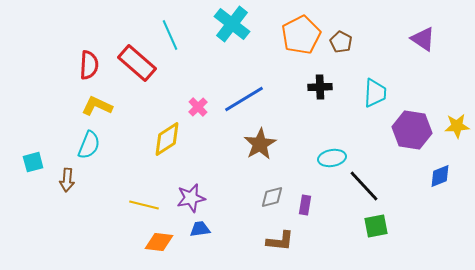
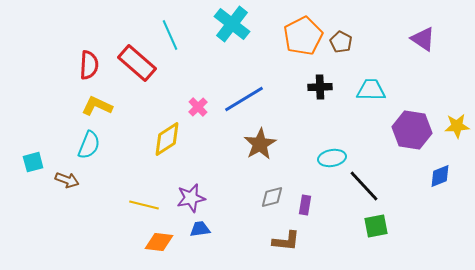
orange pentagon: moved 2 px right, 1 px down
cyan trapezoid: moved 4 px left, 3 px up; rotated 92 degrees counterclockwise
brown arrow: rotated 75 degrees counterclockwise
brown L-shape: moved 6 px right
